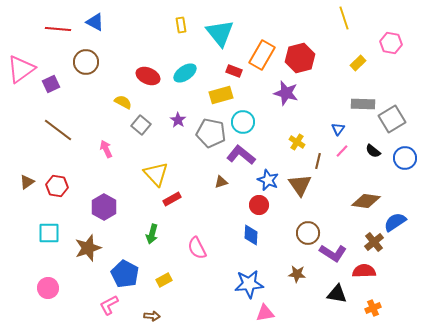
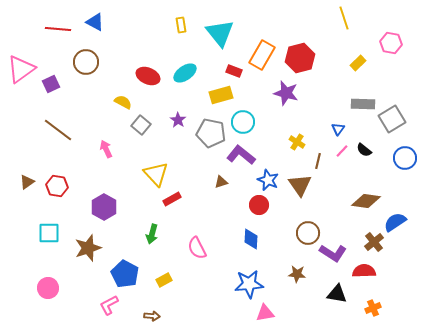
black semicircle at (373, 151): moved 9 px left, 1 px up
blue diamond at (251, 235): moved 4 px down
